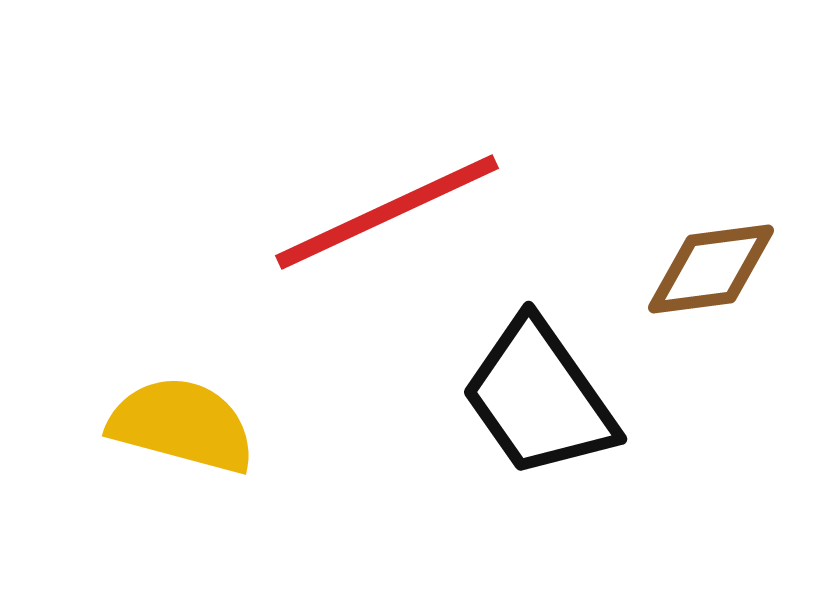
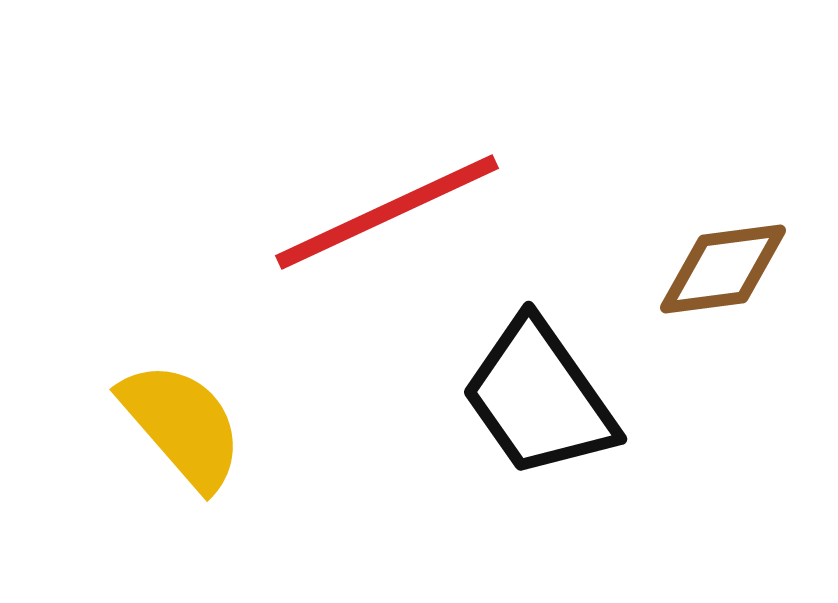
brown diamond: moved 12 px right
yellow semicircle: rotated 34 degrees clockwise
